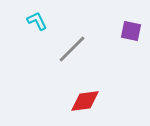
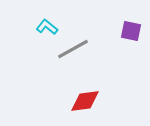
cyan L-shape: moved 10 px right, 6 px down; rotated 25 degrees counterclockwise
gray line: moved 1 px right; rotated 16 degrees clockwise
